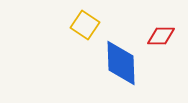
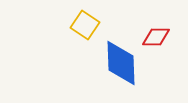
red diamond: moved 5 px left, 1 px down
